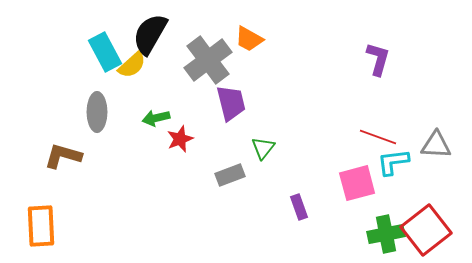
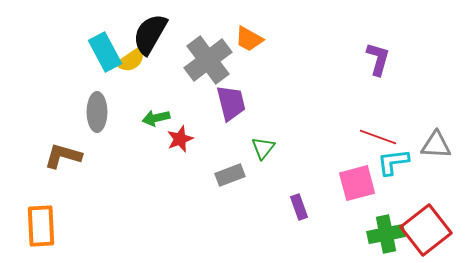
yellow semicircle: moved 1 px left, 5 px up; rotated 8 degrees clockwise
